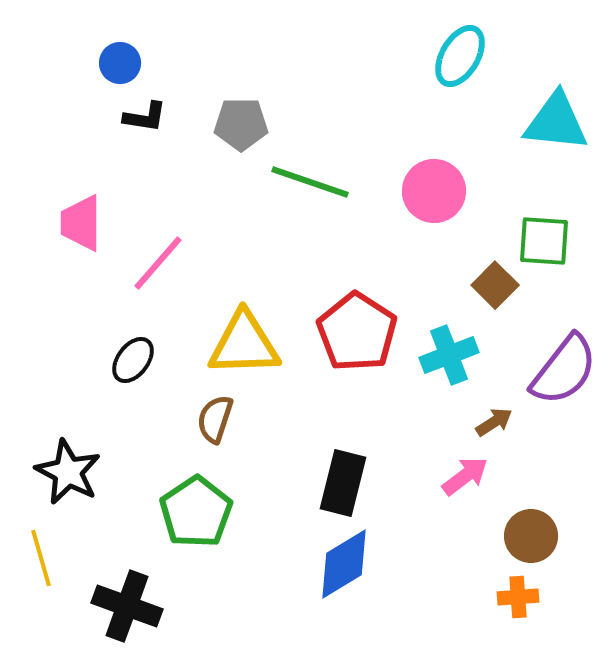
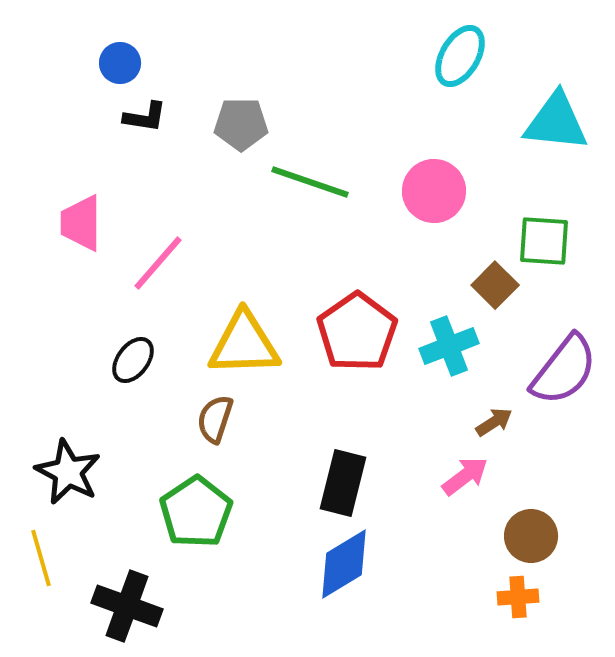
red pentagon: rotated 4 degrees clockwise
cyan cross: moved 9 px up
